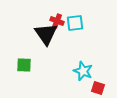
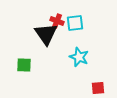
cyan star: moved 4 px left, 14 px up
red square: rotated 24 degrees counterclockwise
